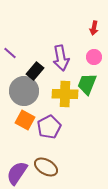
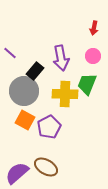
pink circle: moved 1 px left, 1 px up
purple semicircle: rotated 15 degrees clockwise
